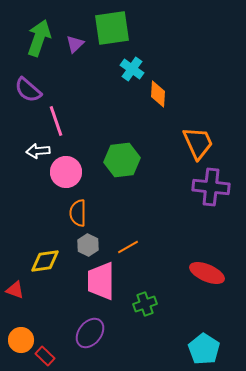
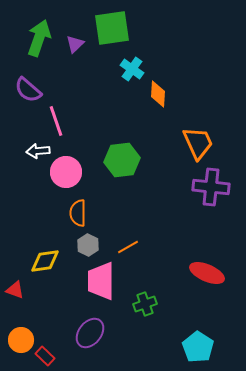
cyan pentagon: moved 6 px left, 2 px up
